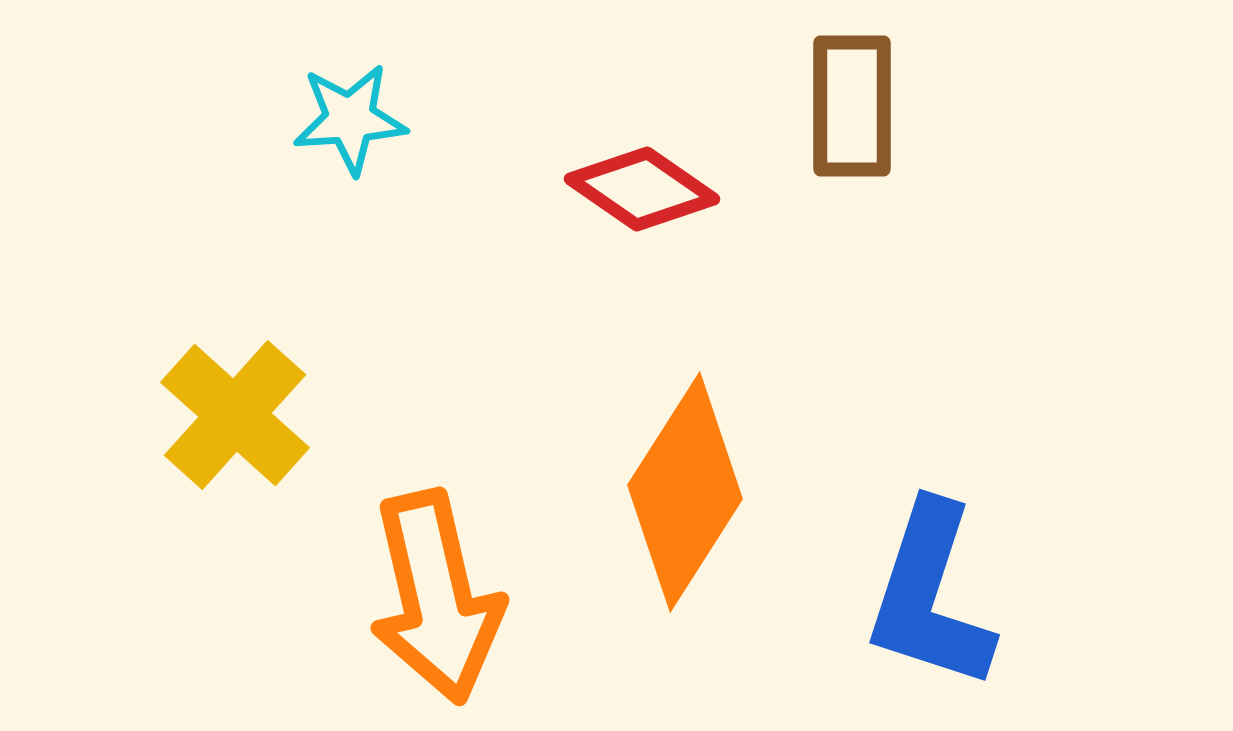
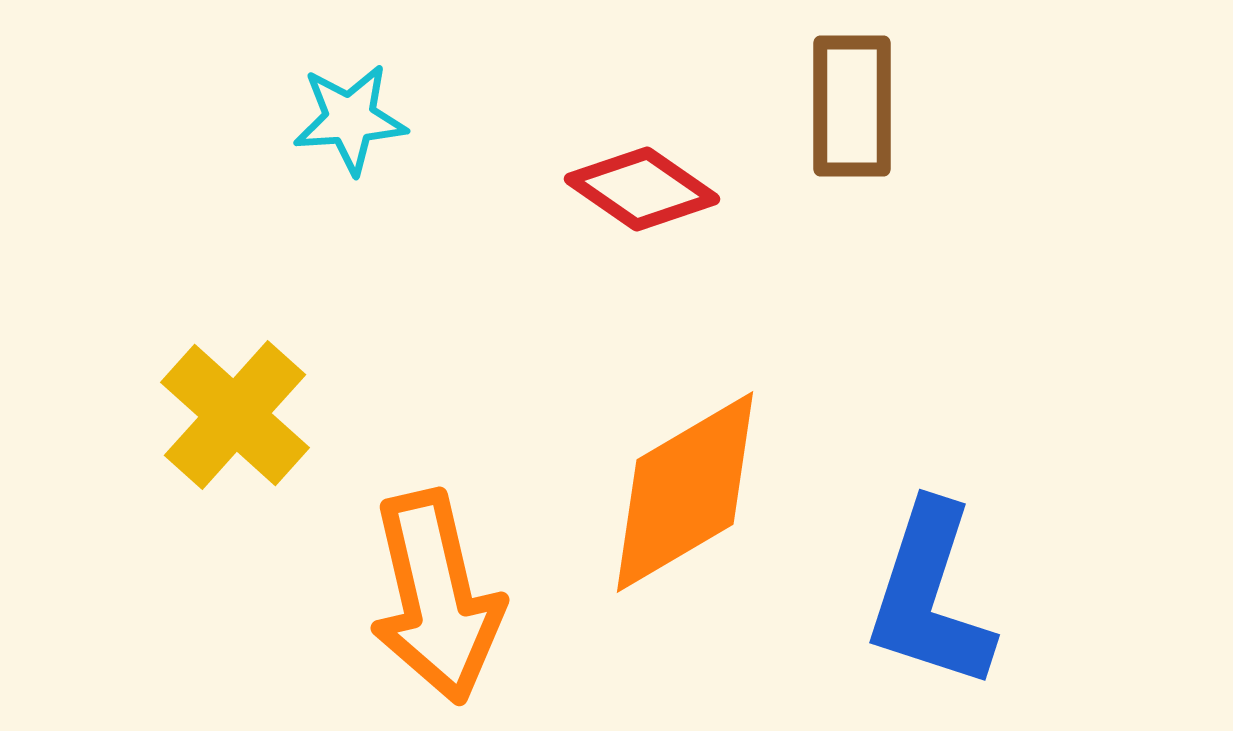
orange diamond: rotated 27 degrees clockwise
